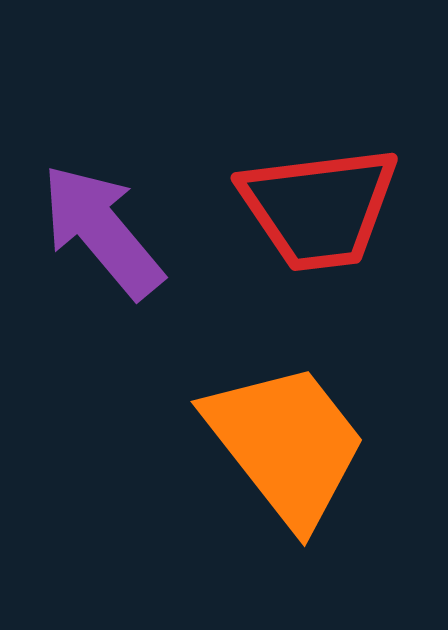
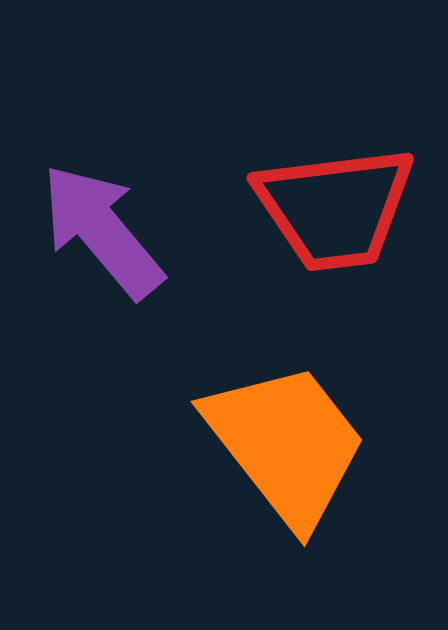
red trapezoid: moved 16 px right
